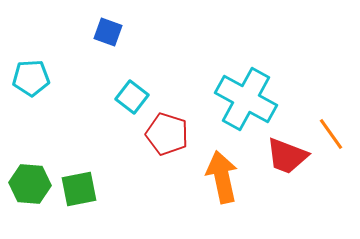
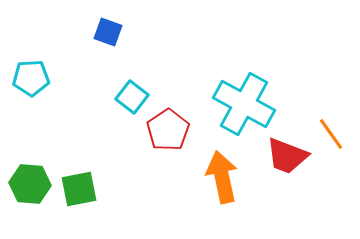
cyan cross: moved 2 px left, 5 px down
red pentagon: moved 1 px right, 4 px up; rotated 21 degrees clockwise
